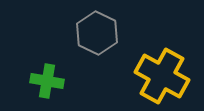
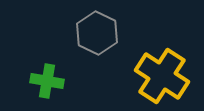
yellow cross: rotated 4 degrees clockwise
